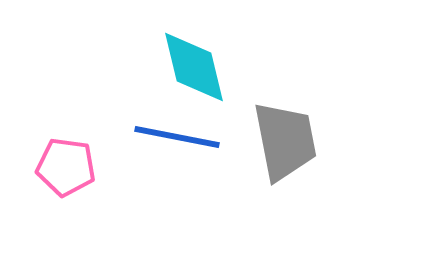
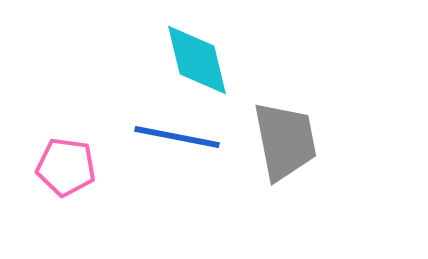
cyan diamond: moved 3 px right, 7 px up
